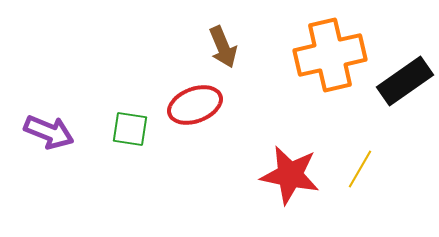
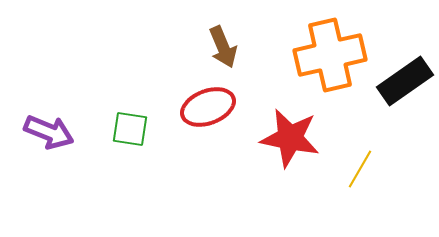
red ellipse: moved 13 px right, 2 px down
red star: moved 37 px up
